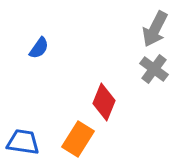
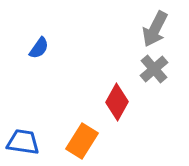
gray cross: rotated 12 degrees clockwise
red diamond: moved 13 px right; rotated 6 degrees clockwise
orange rectangle: moved 4 px right, 2 px down
